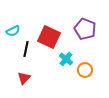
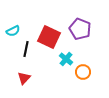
purple pentagon: moved 5 px left
orange circle: moved 2 px left, 2 px down
